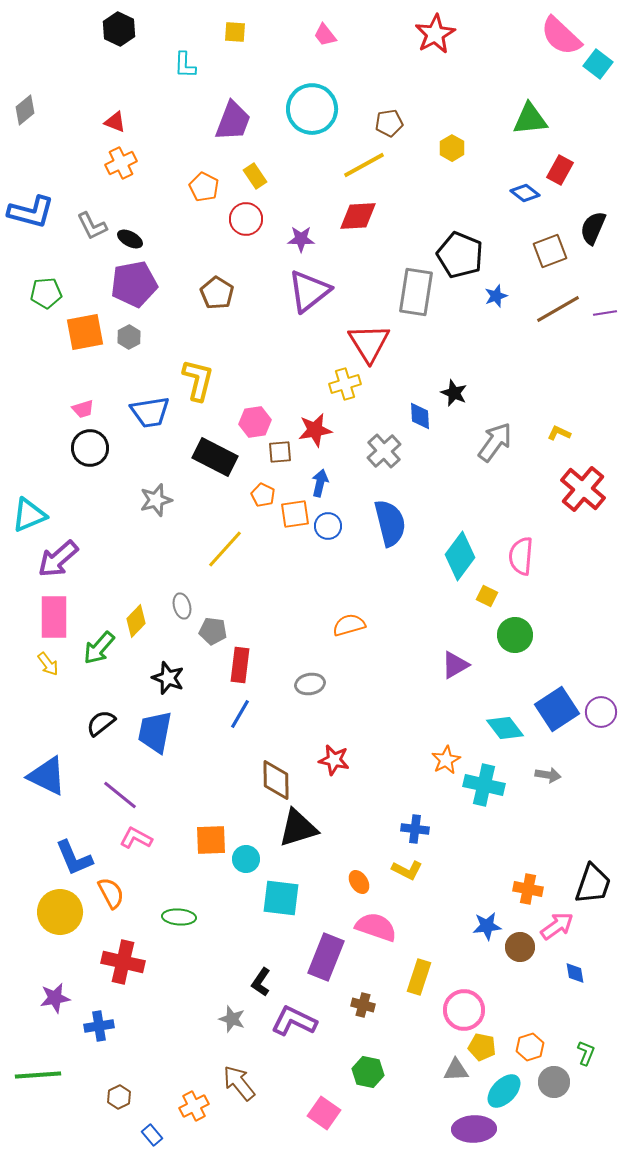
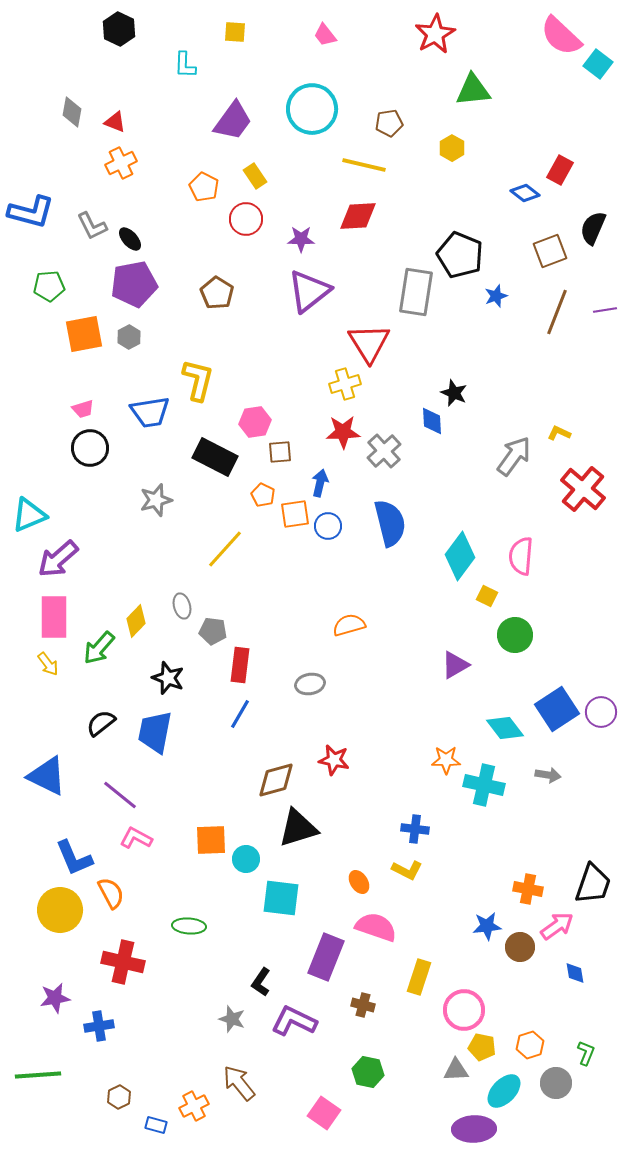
gray diamond at (25, 110): moved 47 px right, 2 px down; rotated 40 degrees counterclockwise
green triangle at (530, 119): moved 57 px left, 29 px up
purple trapezoid at (233, 121): rotated 15 degrees clockwise
yellow line at (364, 165): rotated 42 degrees clockwise
black ellipse at (130, 239): rotated 20 degrees clockwise
green pentagon at (46, 293): moved 3 px right, 7 px up
brown line at (558, 309): moved 1 px left, 3 px down; rotated 39 degrees counterclockwise
purple line at (605, 313): moved 3 px up
orange square at (85, 332): moved 1 px left, 2 px down
blue diamond at (420, 416): moved 12 px right, 5 px down
red star at (315, 430): moved 28 px right, 2 px down; rotated 8 degrees clockwise
gray arrow at (495, 442): moved 19 px right, 14 px down
orange star at (446, 760): rotated 28 degrees clockwise
brown diamond at (276, 780): rotated 75 degrees clockwise
yellow circle at (60, 912): moved 2 px up
green ellipse at (179, 917): moved 10 px right, 9 px down
orange hexagon at (530, 1047): moved 2 px up
gray circle at (554, 1082): moved 2 px right, 1 px down
blue rectangle at (152, 1135): moved 4 px right, 10 px up; rotated 35 degrees counterclockwise
